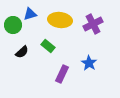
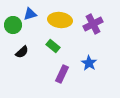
green rectangle: moved 5 px right
